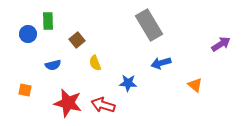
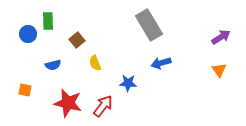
purple arrow: moved 7 px up
orange triangle: moved 24 px right, 15 px up; rotated 14 degrees clockwise
red arrow: moved 1 px down; rotated 110 degrees clockwise
